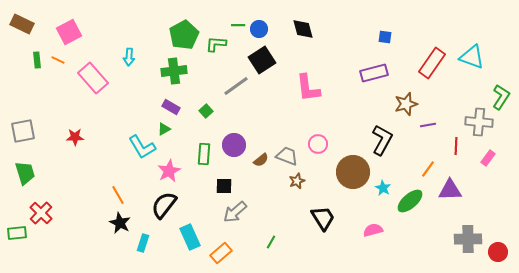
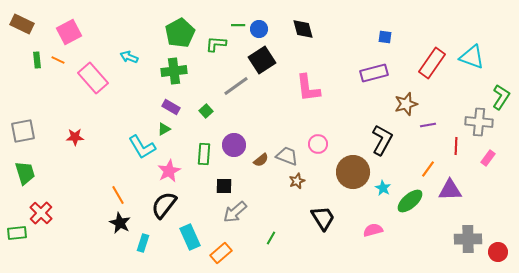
green pentagon at (184, 35): moved 4 px left, 2 px up
cyan arrow at (129, 57): rotated 108 degrees clockwise
green line at (271, 242): moved 4 px up
